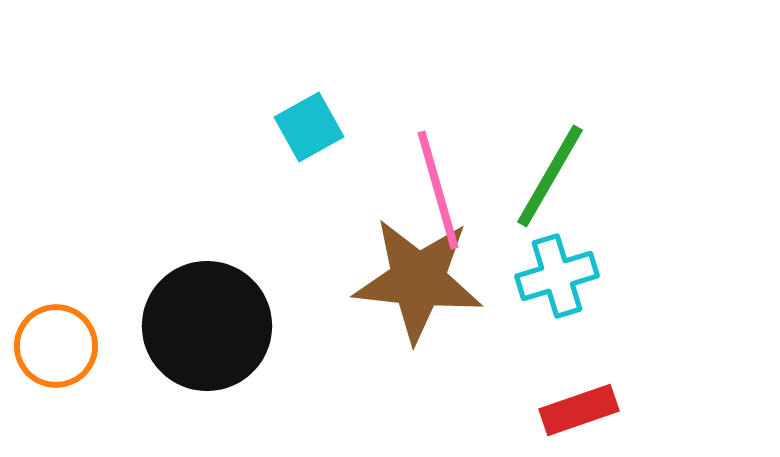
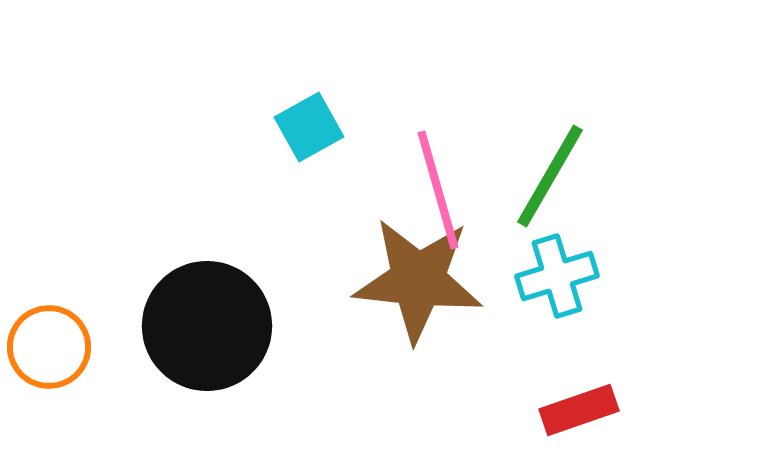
orange circle: moved 7 px left, 1 px down
